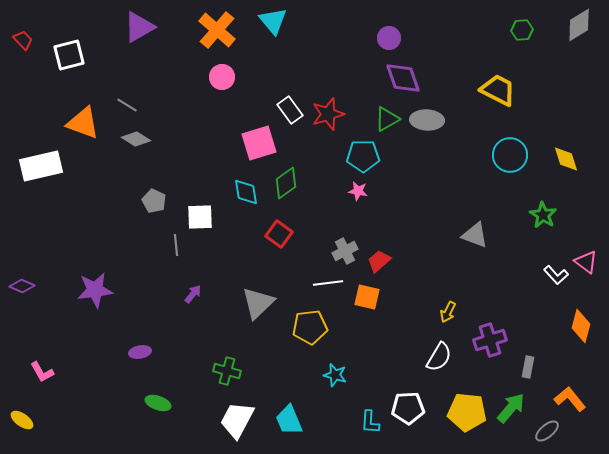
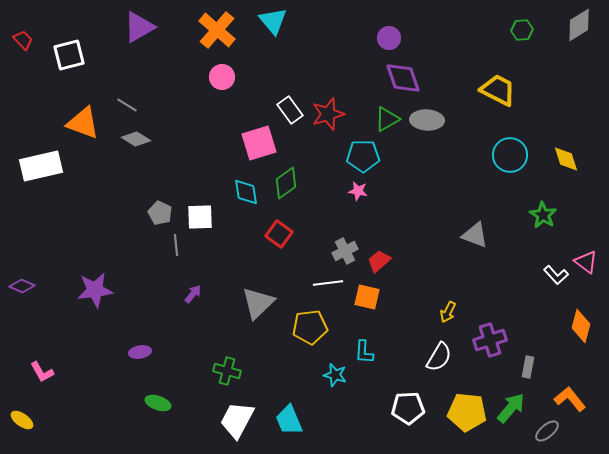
gray pentagon at (154, 201): moved 6 px right, 12 px down
cyan L-shape at (370, 422): moved 6 px left, 70 px up
